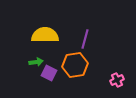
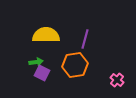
yellow semicircle: moved 1 px right
purple square: moved 7 px left
pink cross: rotated 24 degrees counterclockwise
